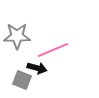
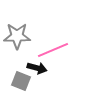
gray square: moved 1 px left, 1 px down
